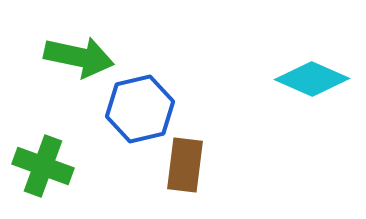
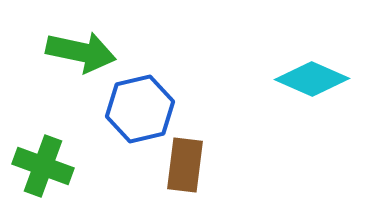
green arrow: moved 2 px right, 5 px up
